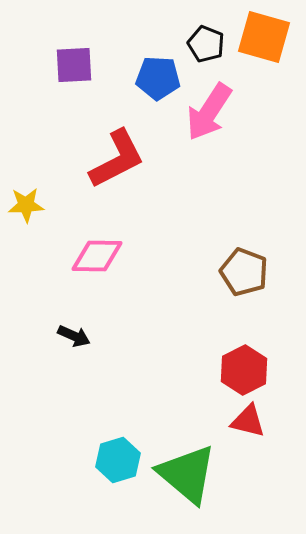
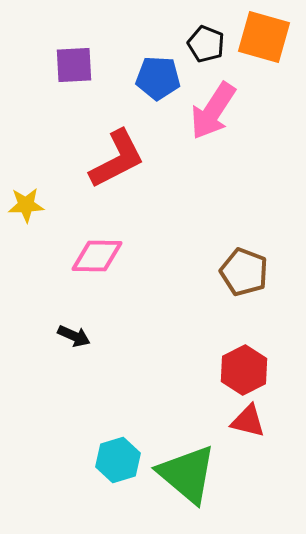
pink arrow: moved 4 px right, 1 px up
